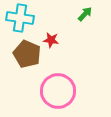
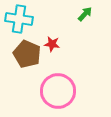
cyan cross: moved 1 px left, 1 px down
red star: moved 1 px right, 4 px down
